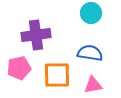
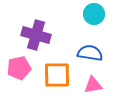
cyan circle: moved 3 px right, 1 px down
purple cross: rotated 24 degrees clockwise
